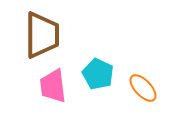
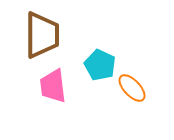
cyan pentagon: moved 2 px right, 9 px up
orange ellipse: moved 11 px left
